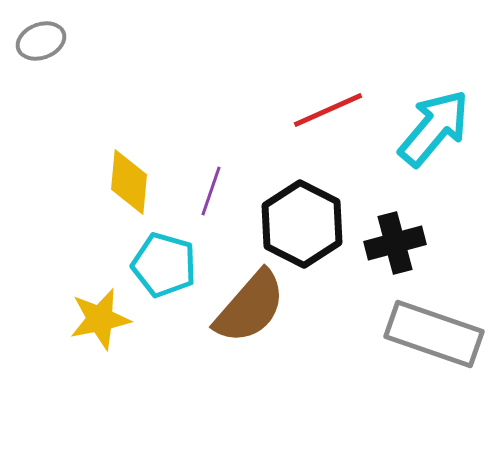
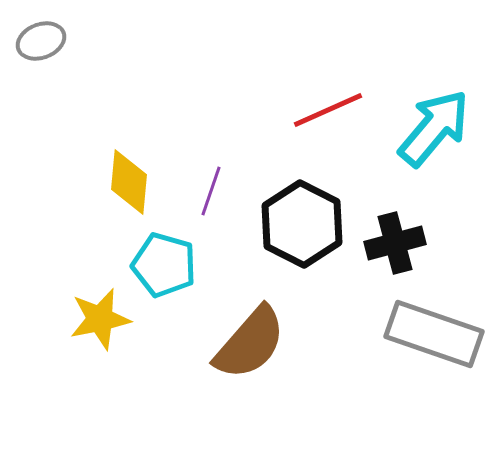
brown semicircle: moved 36 px down
